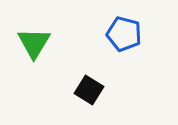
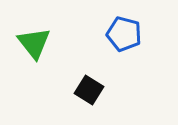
green triangle: rotated 9 degrees counterclockwise
